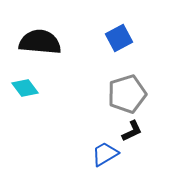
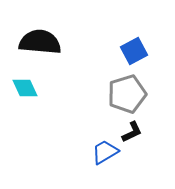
blue square: moved 15 px right, 13 px down
cyan diamond: rotated 12 degrees clockwise
black L-shape: moved 1 px down
blue trapezoid: moved 2 px up
